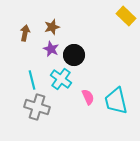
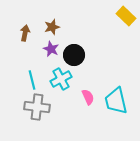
cyan cross: rotated 25 degrees clockwise
gray cross: rotated 10 degrees counterclockwise
